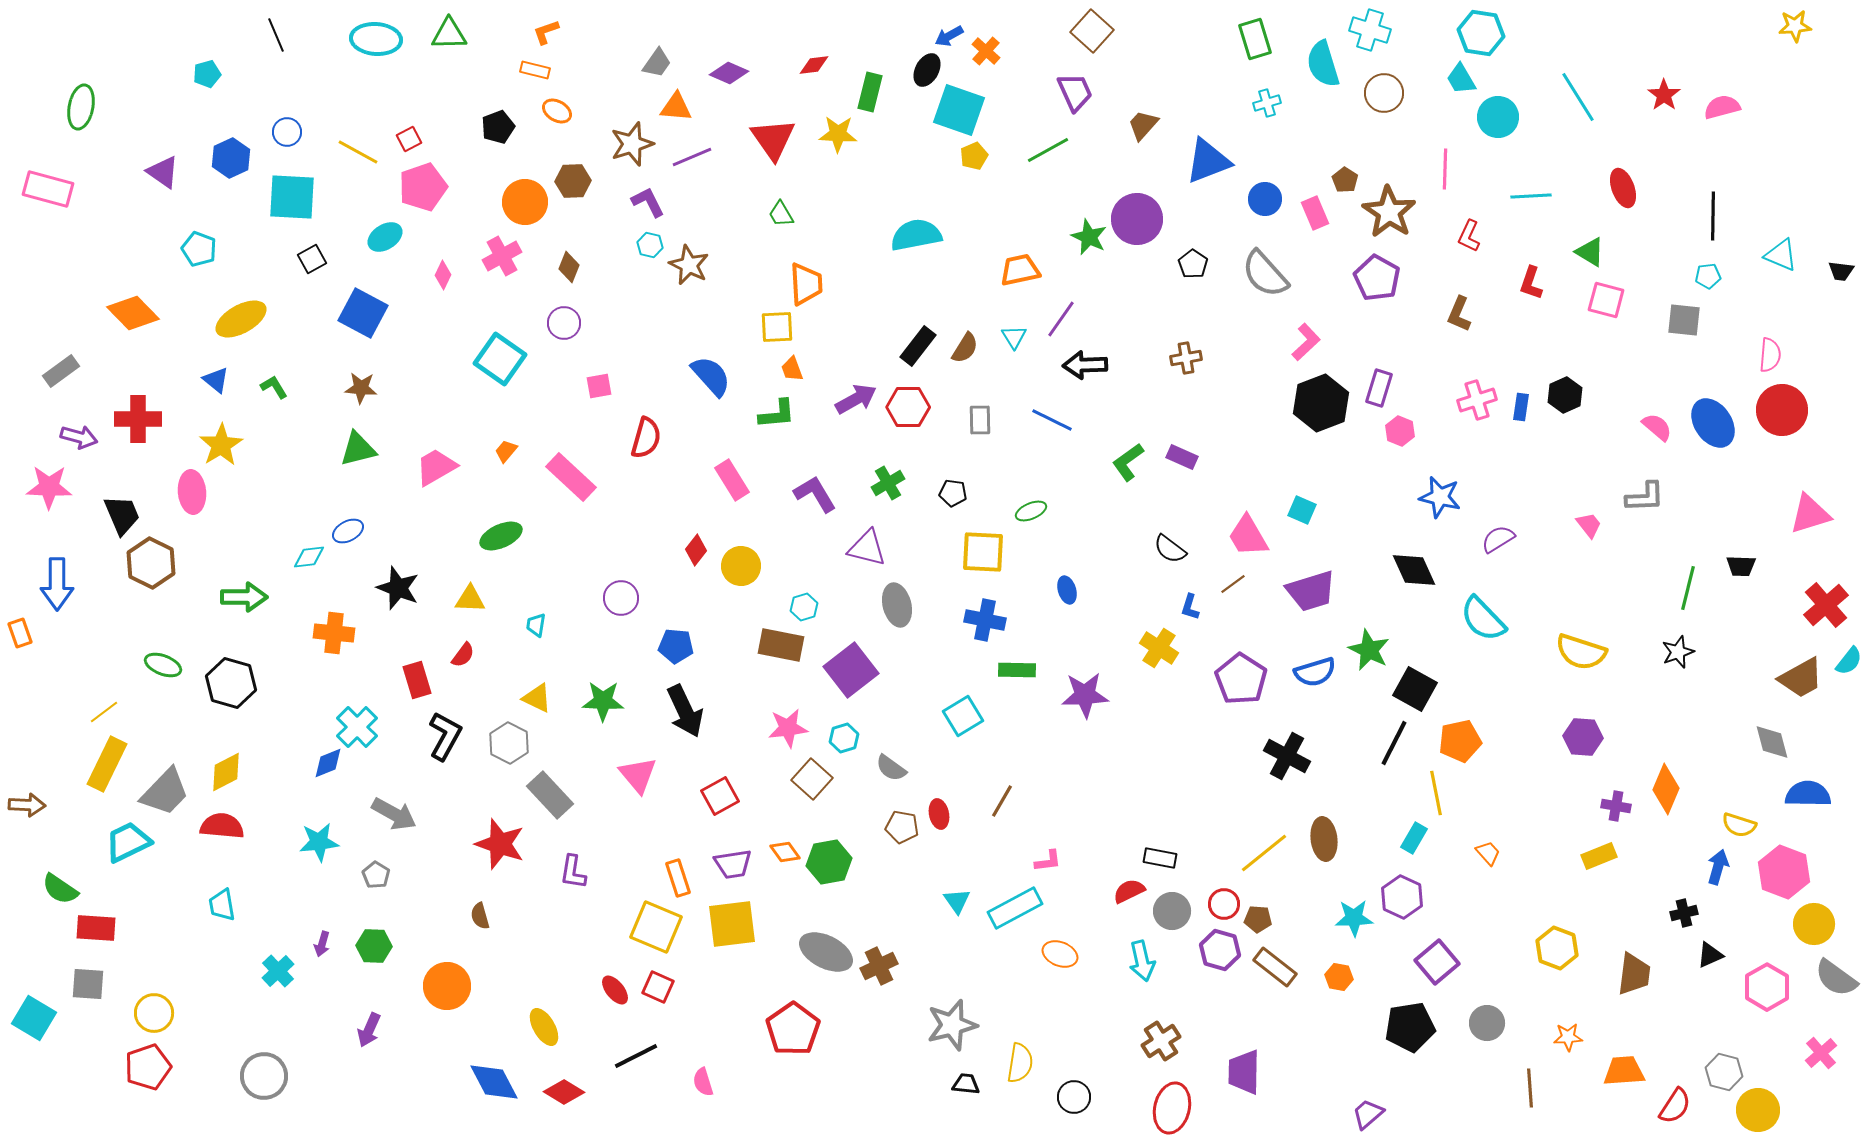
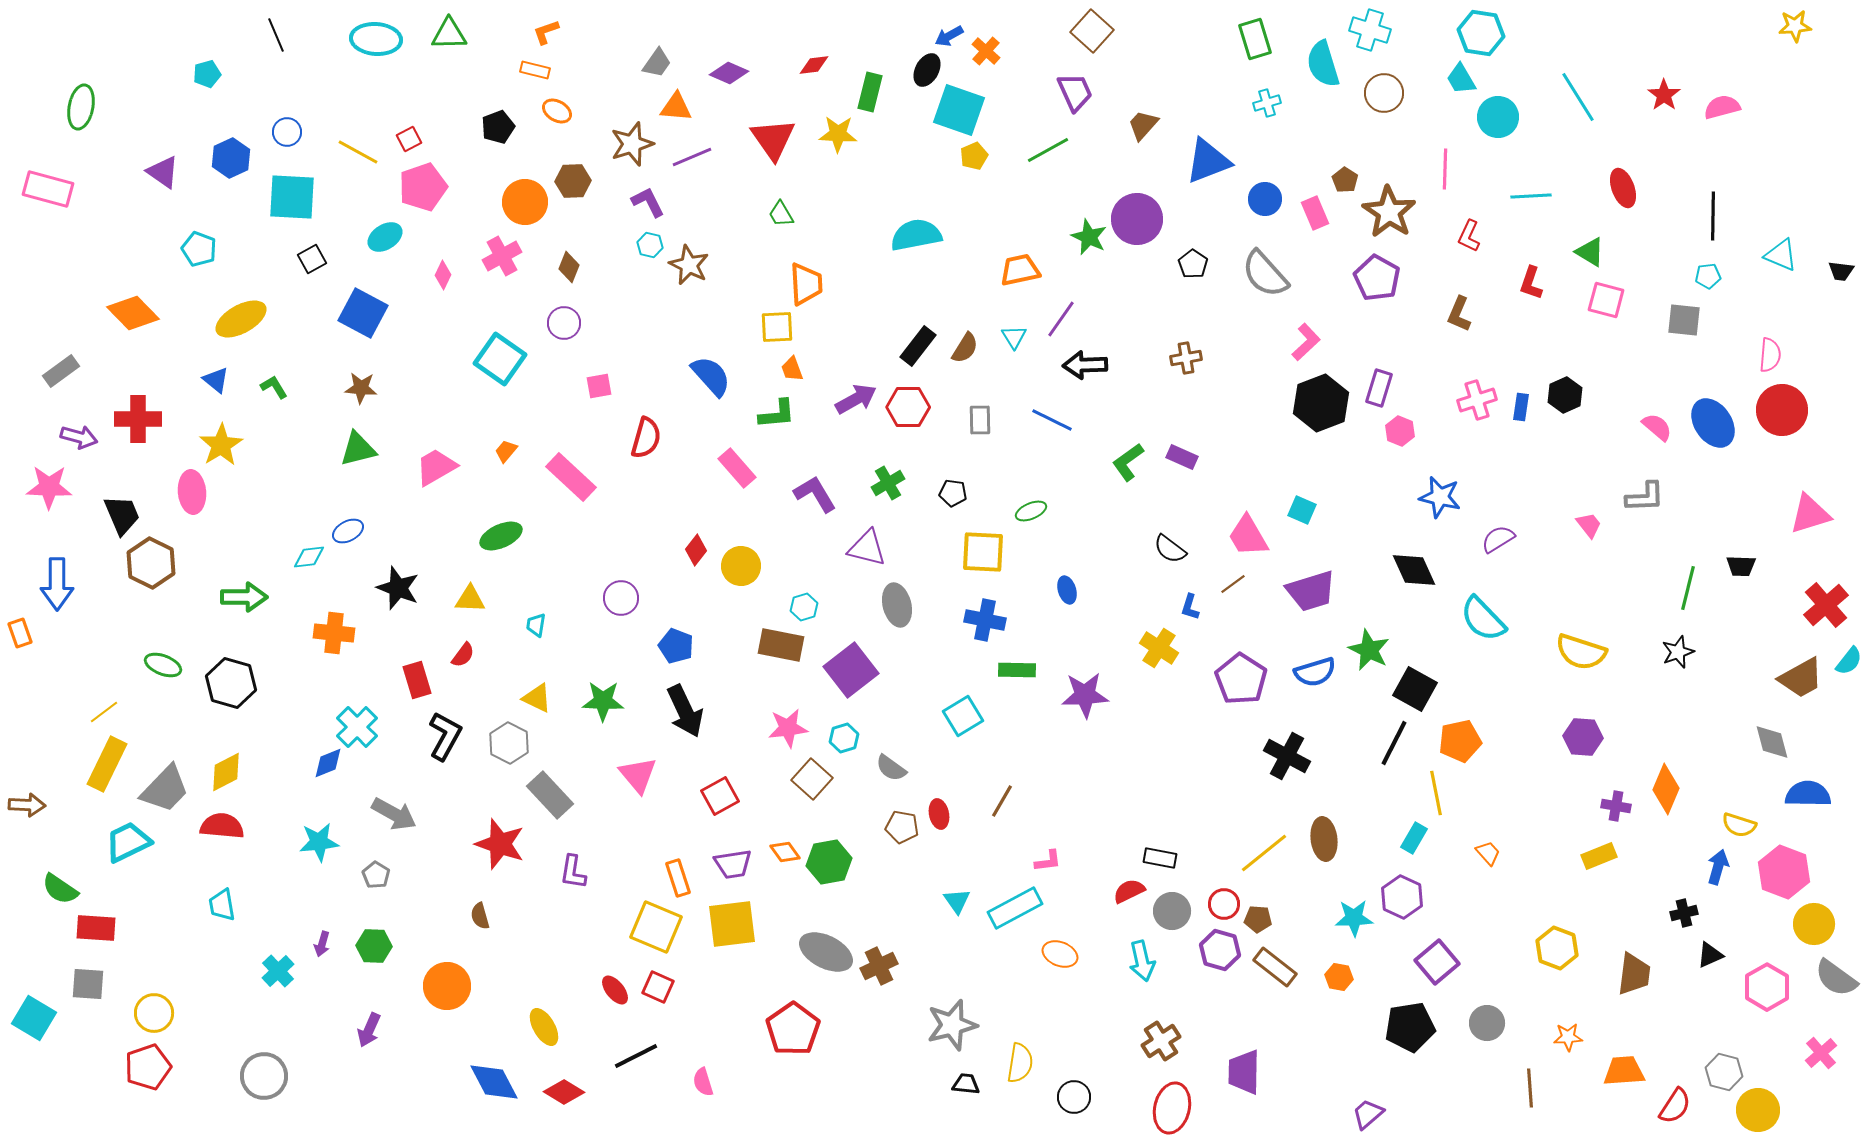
pink rectangle at (732, 480): moved 5 px right, 12 px up; rotated 9 degrees counterclockwise
blue pentagon at (676, 646): rotated 16 degrees clockwise
gray trapezoid at (165, 792): moved 3 px up
